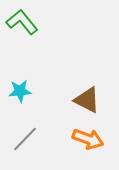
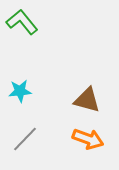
brown triangle: rotated 12 degrees counterclockwise
